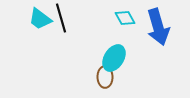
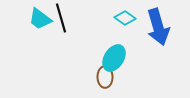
cyan diamond: rotated 25 degrees counterclockwise
